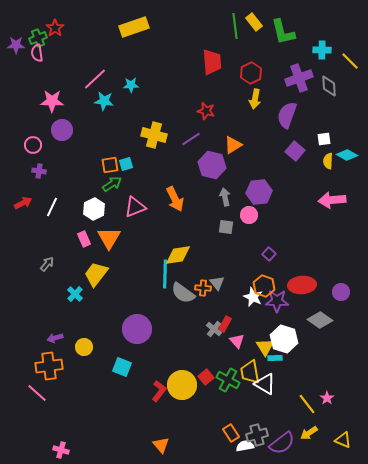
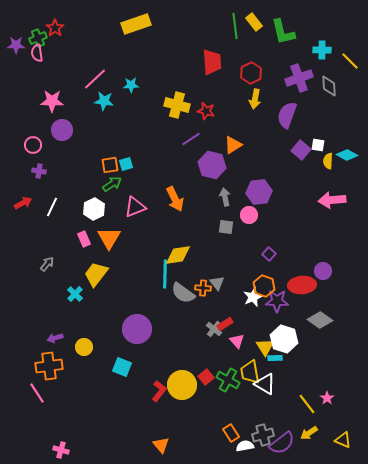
yellow rectangle at (134, 27): moved 2 px right, 3 px up
yellow cross at (154, 135): moved 23 px right, 30 px up
white square at (324, 139): moved 6 px left, 6 px down; rotated 16 degrees clockwise
purple square at (295, 151): moved 6 px right, 1 px up
purple circle at (341, 292): moved 18 px left, 21 px up
white star at (253, 297): rotated 24 degrees clockwise
red rectangle at (225, 324): rotated 28 degrees clockwise
pink line at (37, 393): rotated 15 degrees clockwise
gray cross at (257, 435): moved 6 px right
